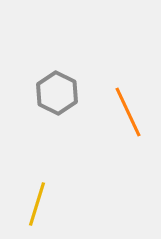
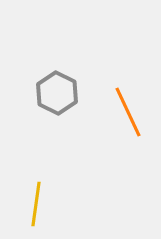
yellow line: moved 1 px left; rotated 9 degrees counterclockwise
